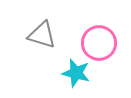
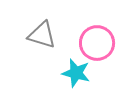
pink circle: moved 2 px left
